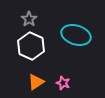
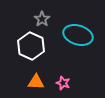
gray star: moved 13 px right
cyan ellipse: moved 2 px right
orange triangle: rotated 36 degrees clockwise
